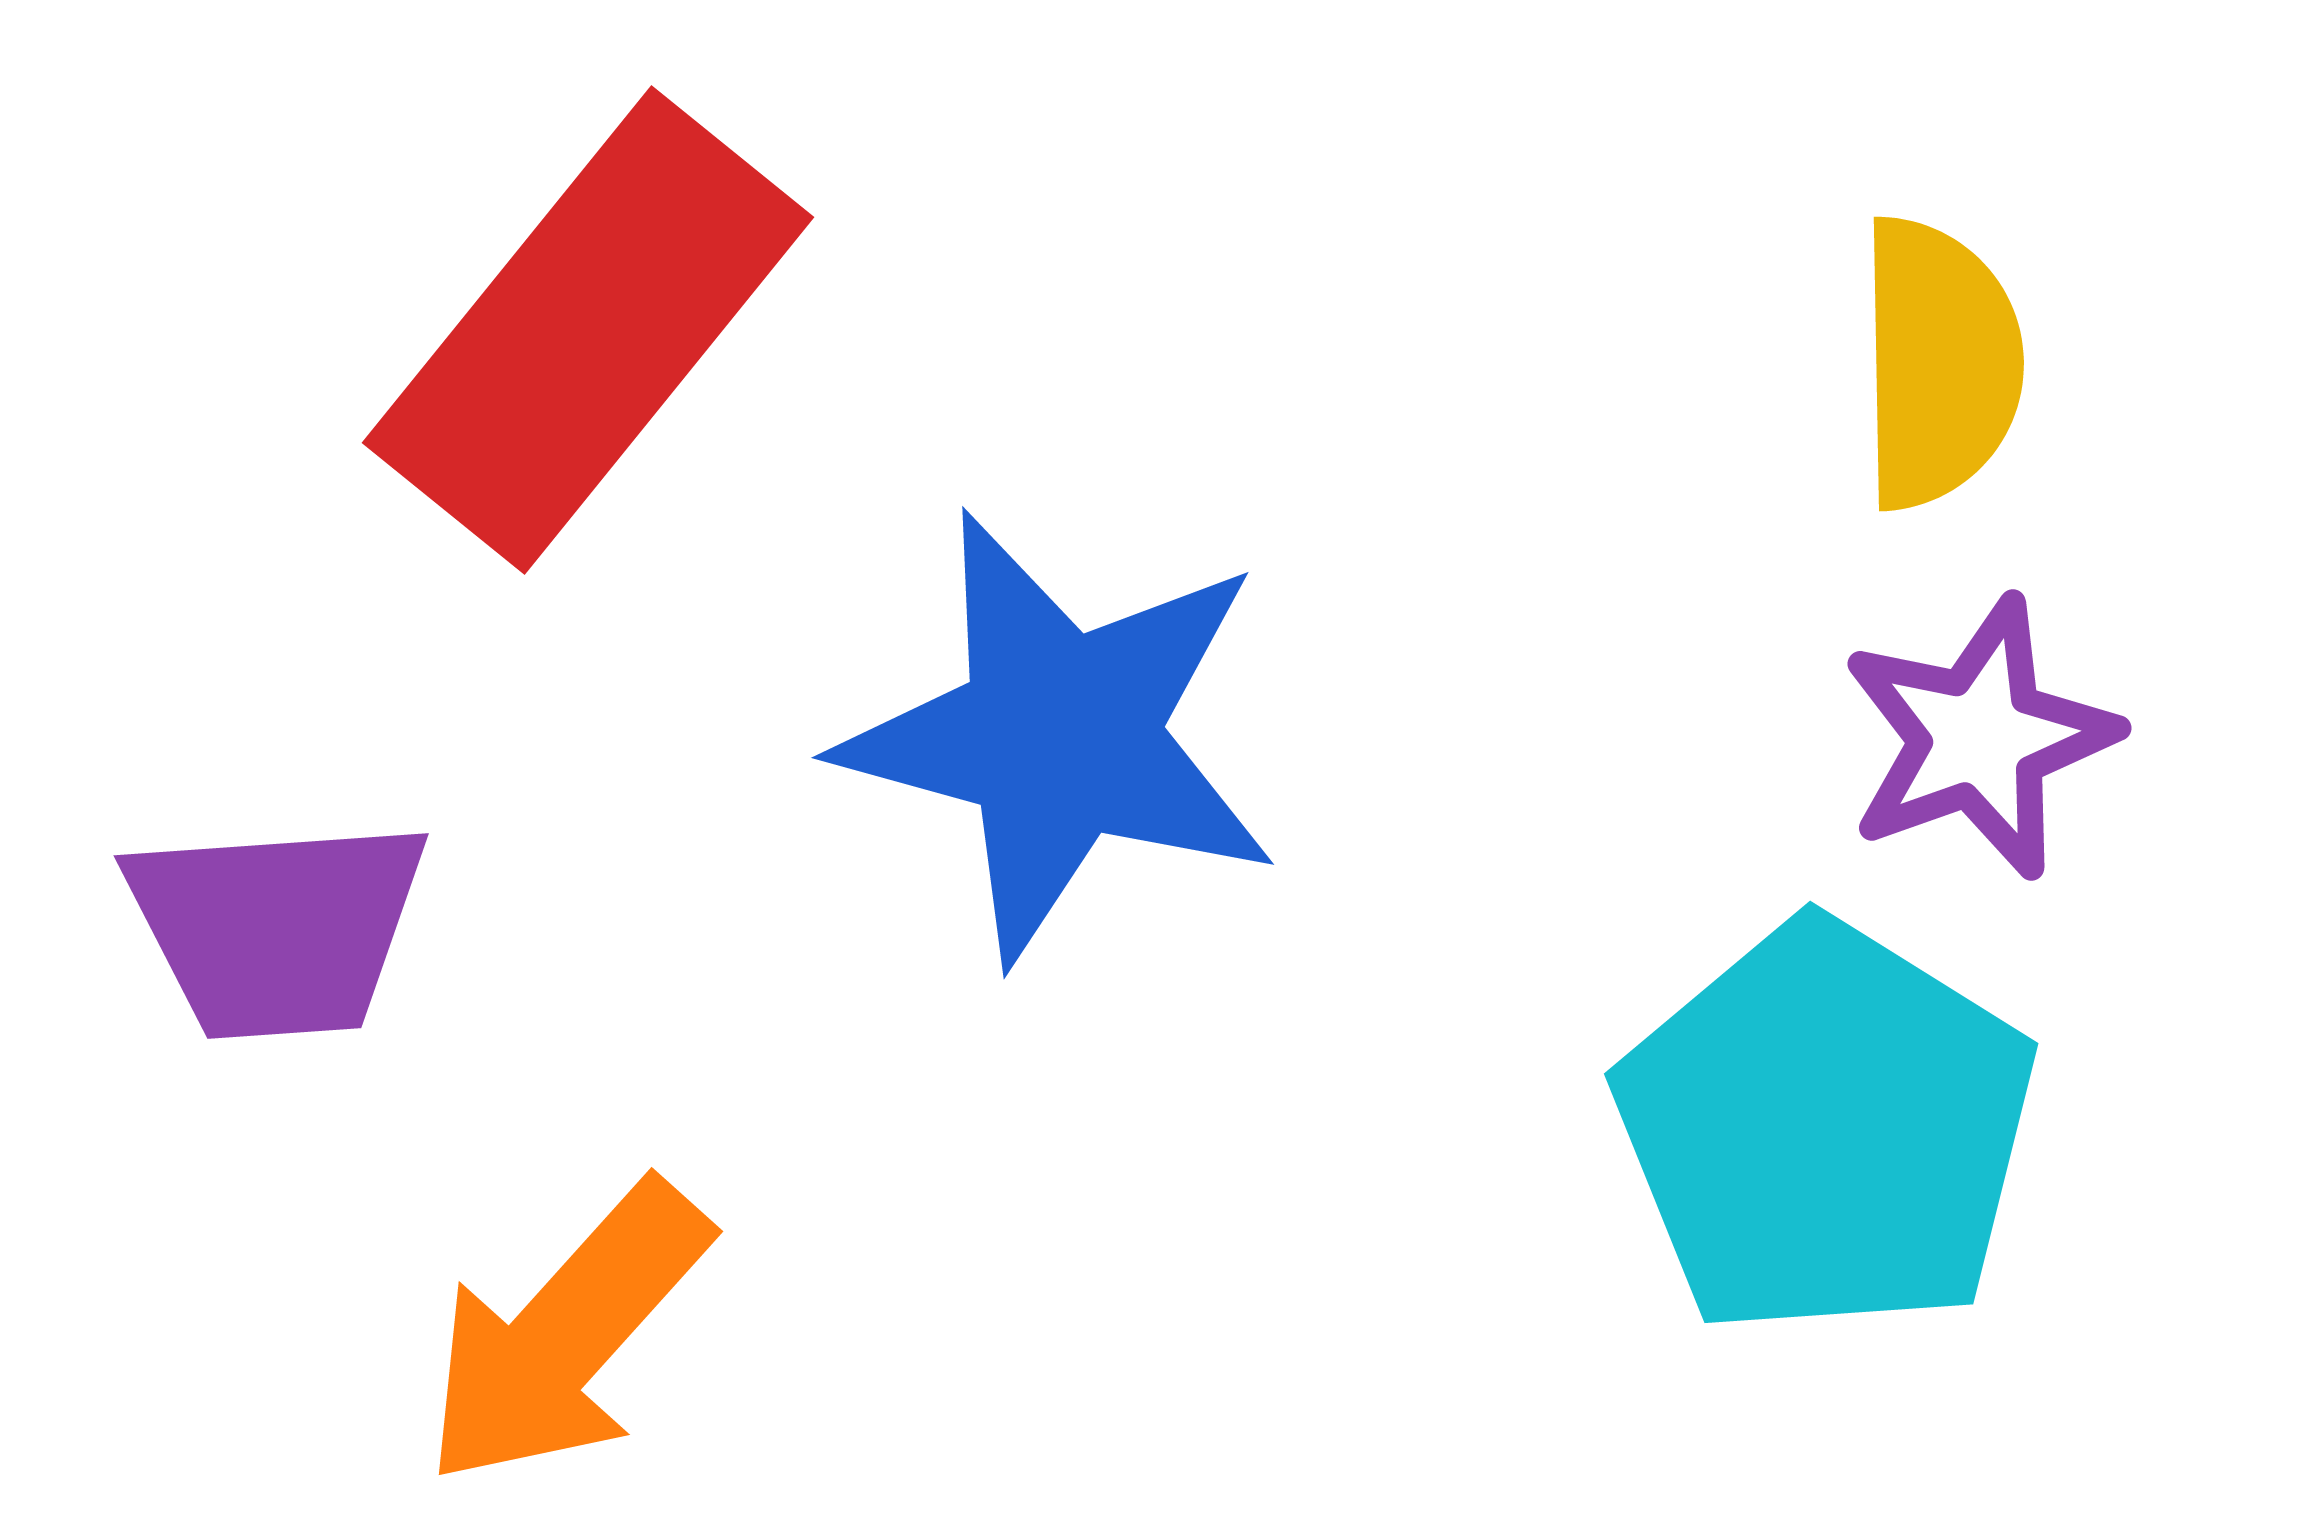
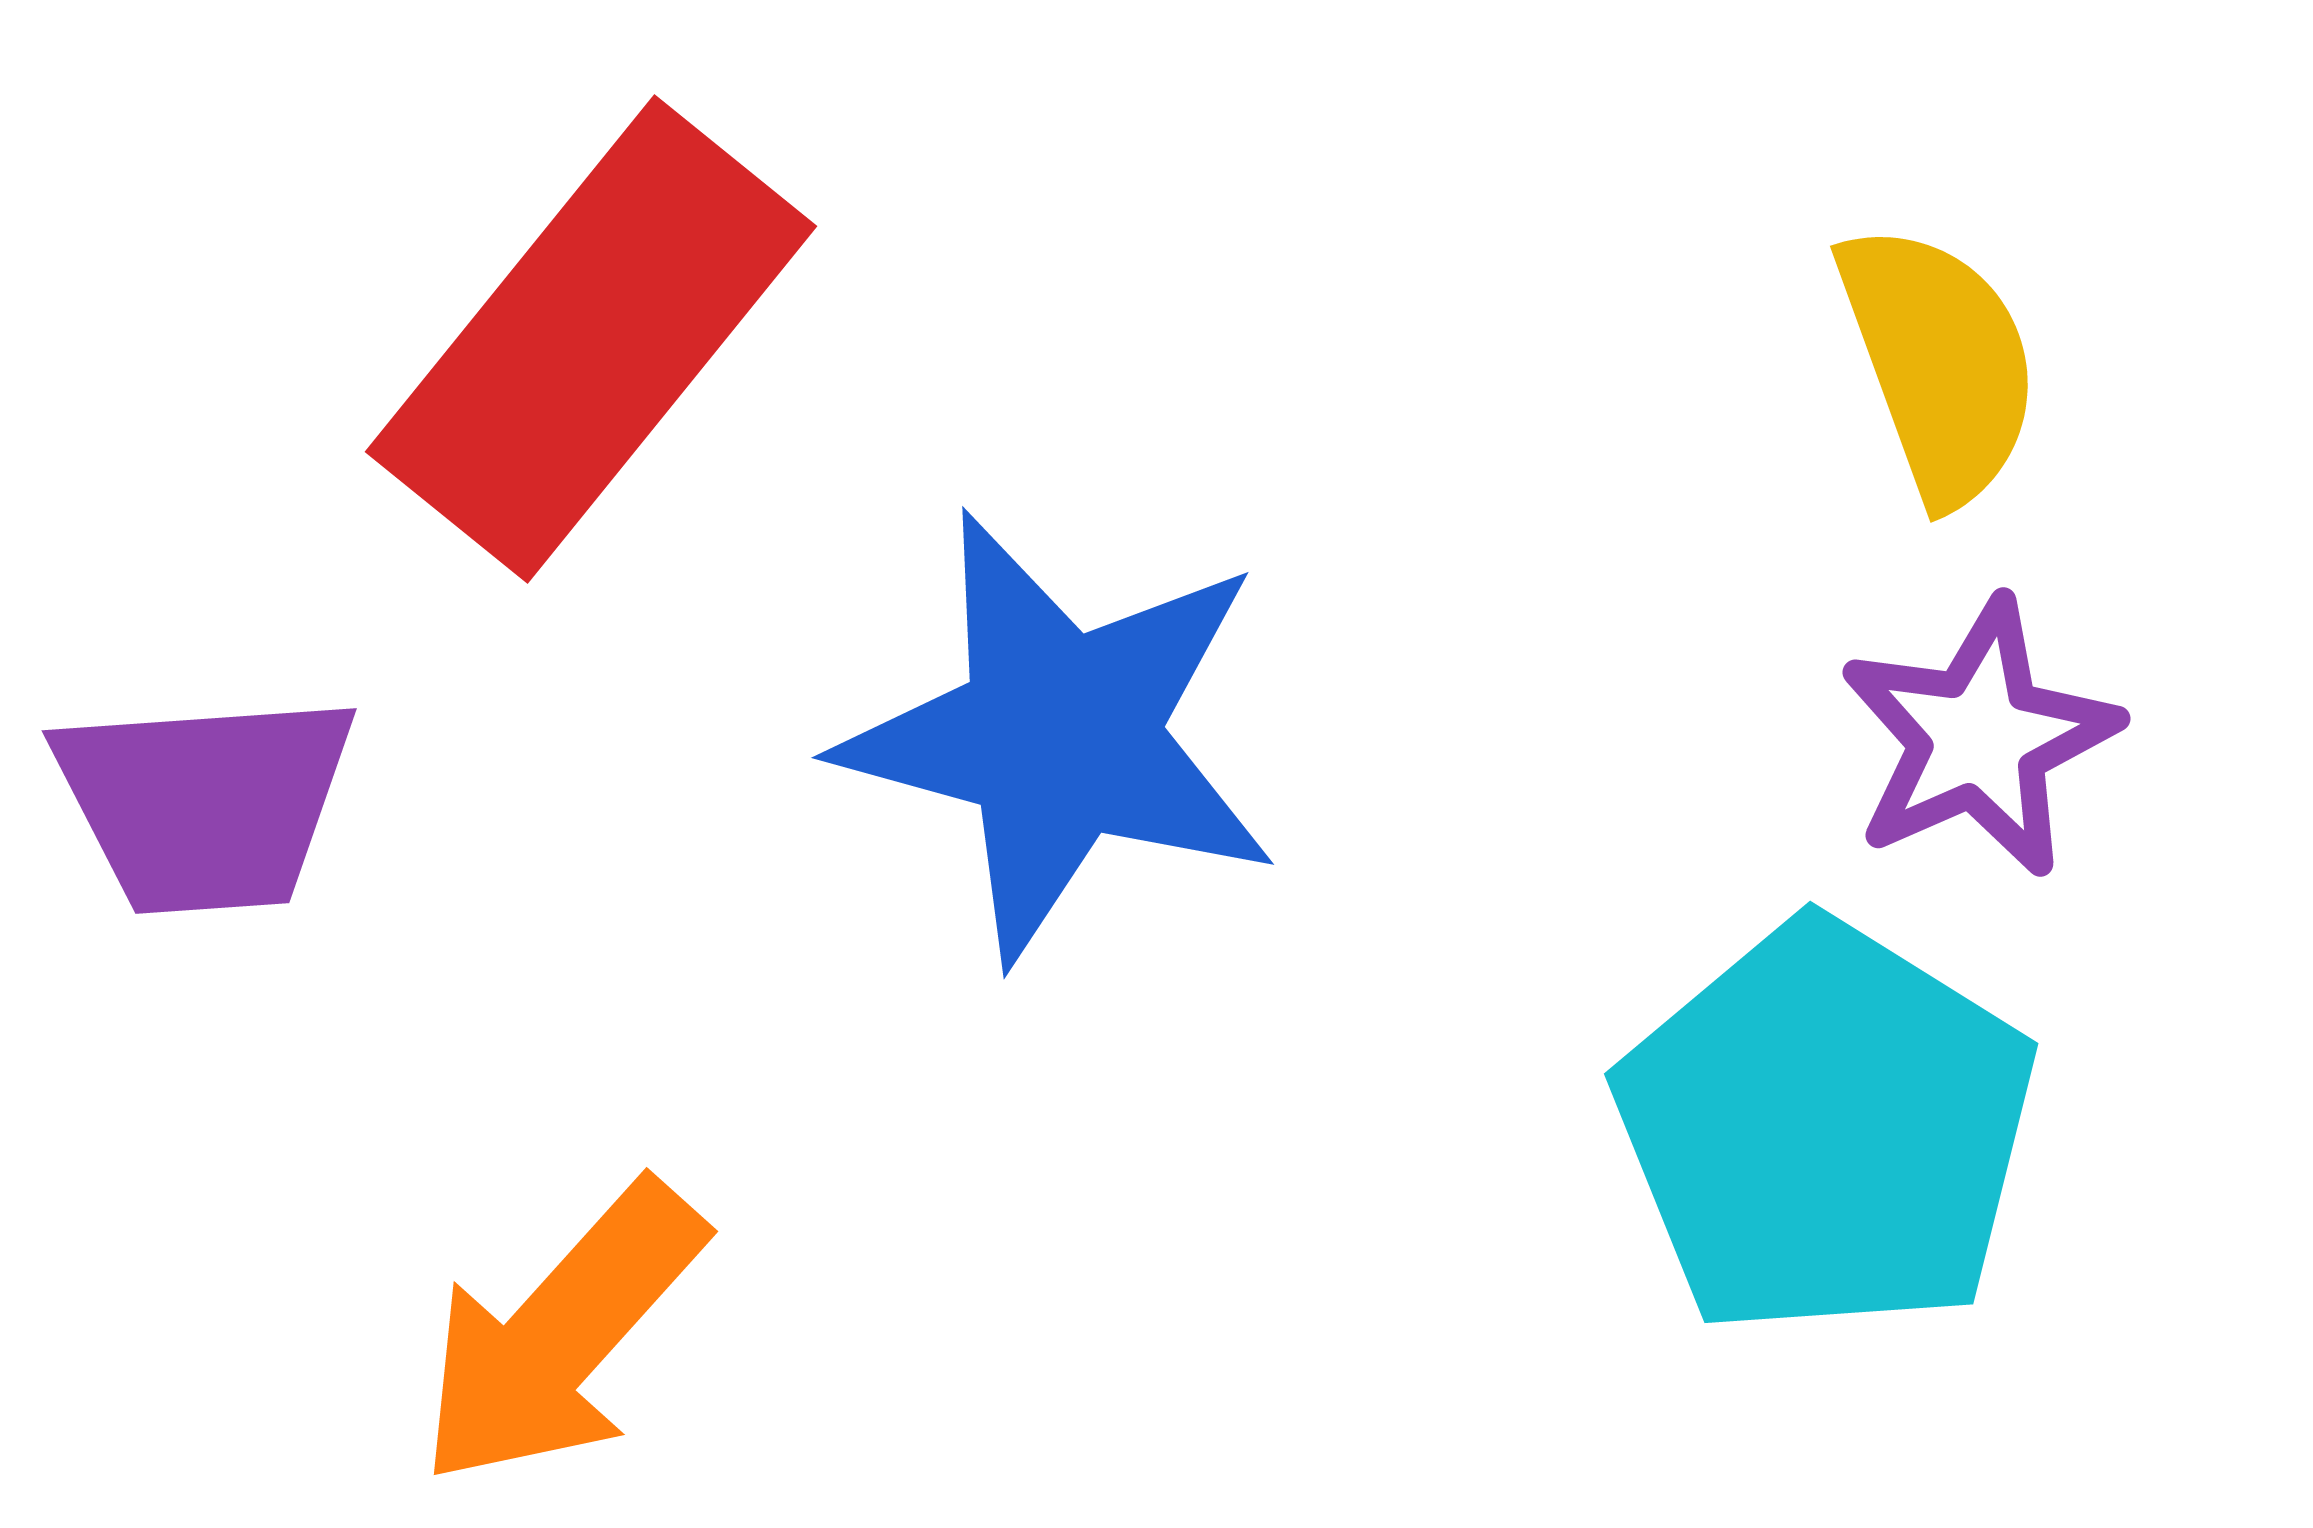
red rectangle: moved 3 px right, 9 px down
yellow semicircle: rotated 19 degrees counterclockwise
purple star: rotated 4 degrees counterclockwise
purple trapezoid: moved 72 px left, 125 px up
orange arrow: moved 5 px left
